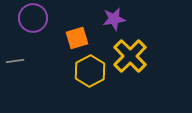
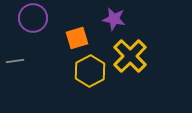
purple star: rotated 20 degrees clockwise
